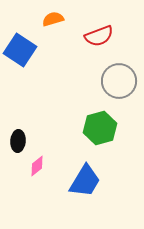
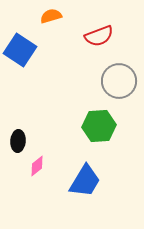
orange semicircle: moved 2 px left, 3 px up
green hexagon: moved 1 px left, 2 px up; rotated 12 degrees clockwise
